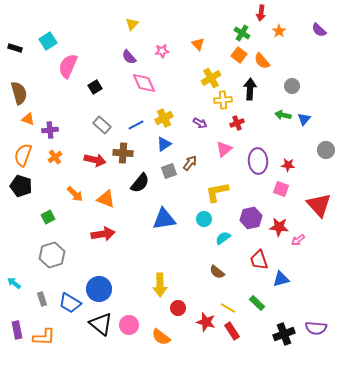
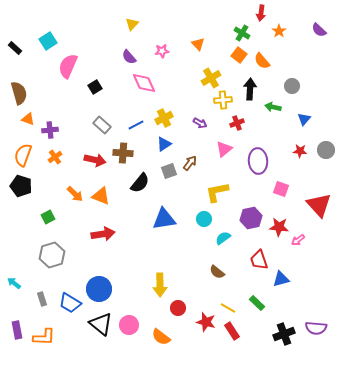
black rectangle at (15, 48): rotated 24 degrees clockwise
green arrow at (283, 115): moved 10 px left, 8 px up
red star at (288, 165): moved 12 px right, 14 px up
orange triangle at (106, 199): moved 5 px left, 3 px up
